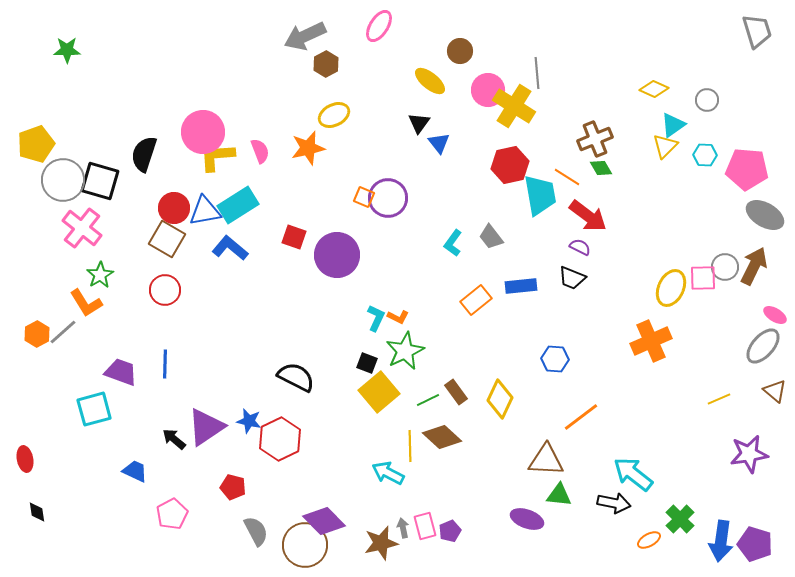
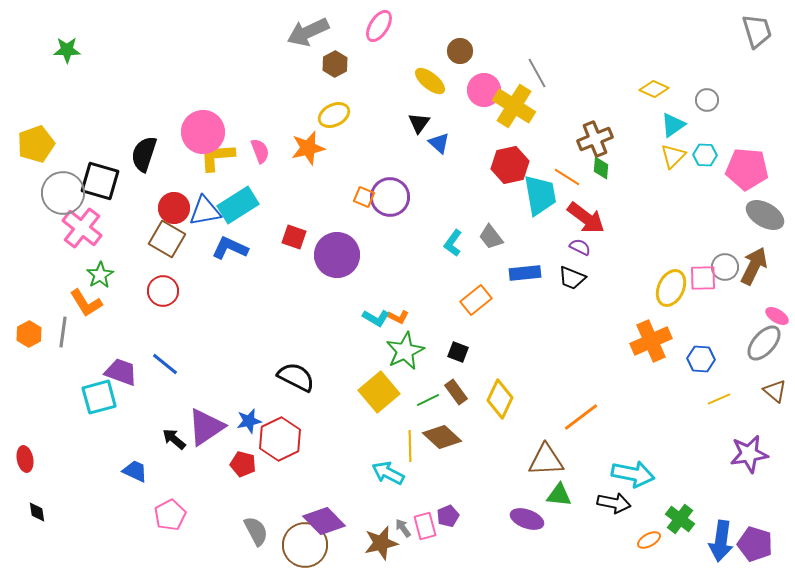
gray arrow at (305, 36): moved 3 px right, 4 px up
brown hexagon at (326, 64): moved 9 px right
gray line at (537, 73): rotated 24 degrees counterclockwise
pink circle at (488, 90): moved 4 px left
blue triangle at (439, 143): rotated 10 degrees counterclockwise
yellow triangle at (665, 146): moved 8 px right, 10 px down
green diamond at (601, 168): rotated 35 degrees clockwise
gray circle at (63, 180): moved 13 px down
purple circle at (388, 198): moved 2 px right, 1 px up
red arrow at (588, 216): moved 2 px left, 2 px down
blue L-shape at (230, 248): rotated 15 degrees counterclockwise
blue rectangle at (521, 286): moved 4 px right, 13 px up
red circle at (165, 290): moved 2 px left, 1 px down
pink ellipse at (775, 315): moved 2 px right, 1 px down
cyan L-shape at (376, 318): rotated 96 degrees clockwise
gray line at (63, 332): rotated 40 degrees counterclockwise
orange hexagon at (37, 334): moved 8 px left
gray ellipse at (763, 346): moved 1 px right, 3 px up
blue hexagon at (555, 359): moved 146 px right
black square at (367, 363): moved 91 px right, 11 px up
blue line at (165, 364): rotated 52 degrees counterclockwise
cyan square at (94, 409): moved 5 px right, 12 px up
blue star at (249, 421): rotated 25 degrees counterclockwise
brown triangle at (546, 460): rotated 6 degrees counterclockwise
cyan arrow at (633, 474): rotated 153 degrees clockwise
red pentagon at (233, 487): moved 10 px right, 23 px up
pink pentagon at (172, 514): moved 2 px left, 1 px down
green cross at (680, 519): rotated 8 degrees counterclockwise
gray arrow at (403, 528): rotated 24 degrees counterclockwise
purple pentagon at (450, 531): moved 2 px left, 15 px up
